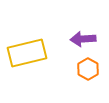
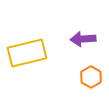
orange hexagon: moved 3 px right, 8 px down
